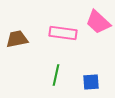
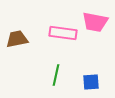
pink trapezoid: moved 3 px left; rotated 32 degrees counterclockwise
